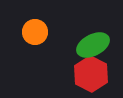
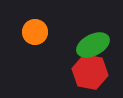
red hexagon: moved 1 px left, 2 px up; rotated 16 degrees counterclockwise
